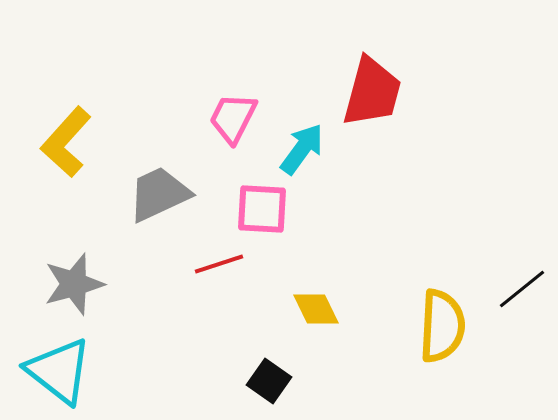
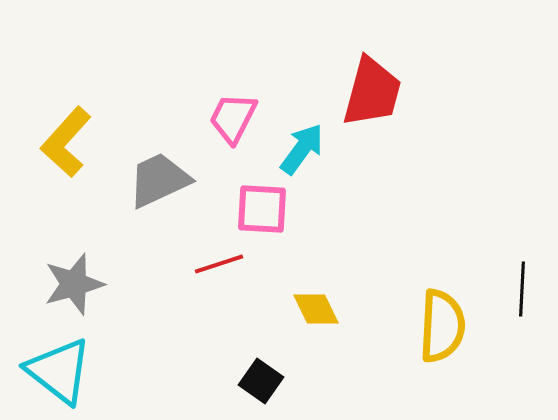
gray trapezoid: moved 14 px up
black line: rotated 48 degrees counterclockwise
black square: moved 8 px left
